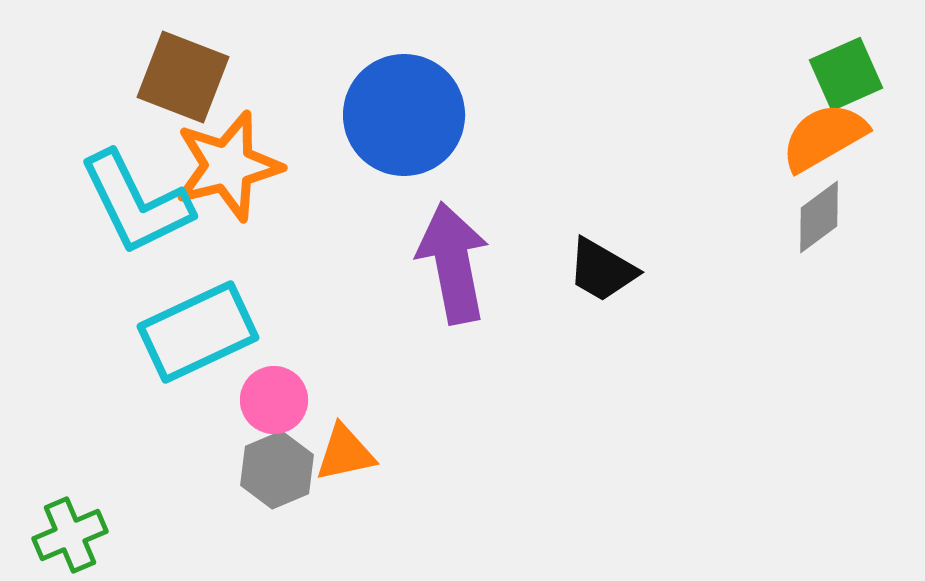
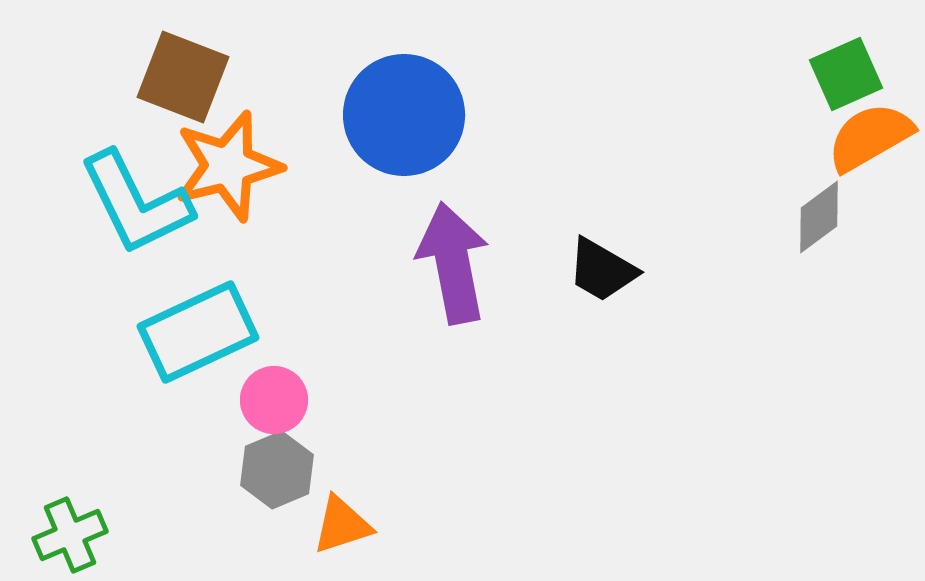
orange semicircle: moved 46 px right
orange triangle: moved 3 px left, 72 px down; rotated 6 degrees counterclockwise
